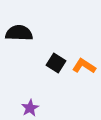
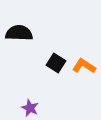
purple star: rotated 18 degrees counterclockwise
